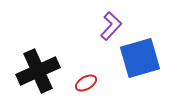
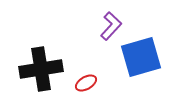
blue square: moved 1 px right, 1 px up
black cross: moved 3 px right, 2 px up; rotated 15 degrees clockwise
